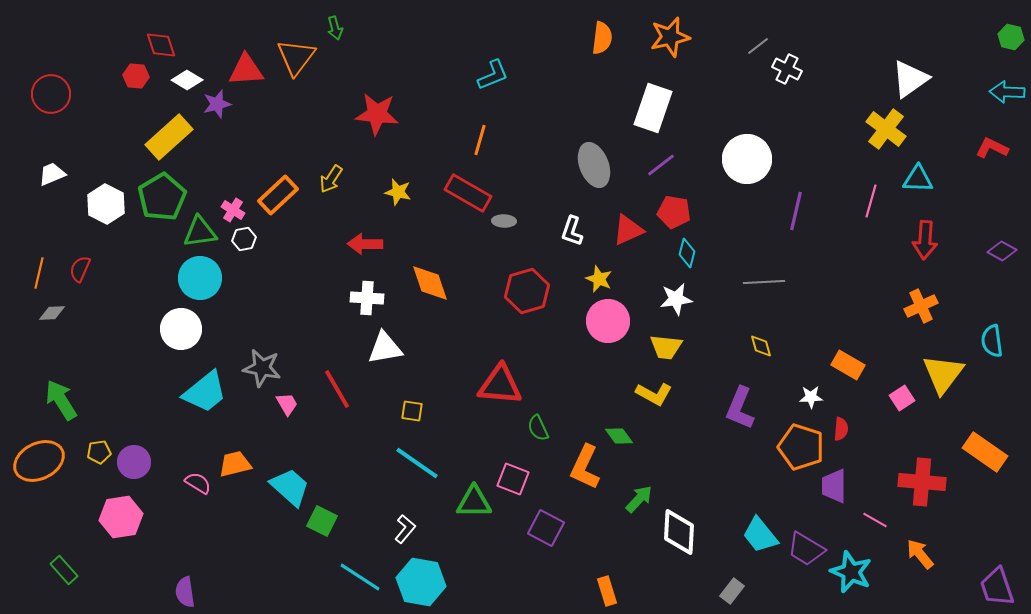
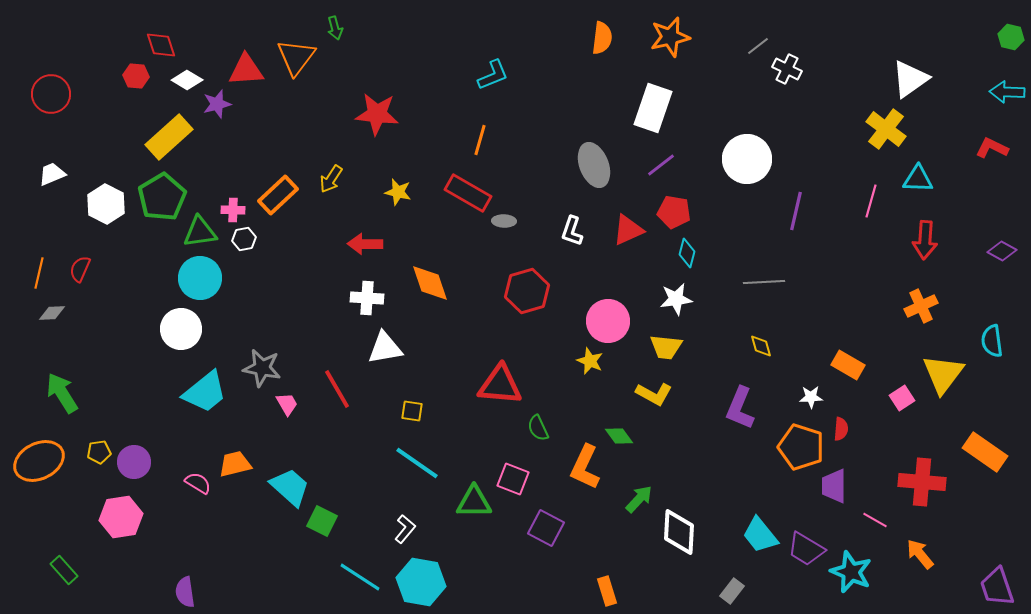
pink cross at (233, 210): rotated 30 degrees counterclockwise
yellow star at (599, 279): moved 9 px left, 82 px down
green arrow at (61, 400): moved 1 px right, 7 px up
